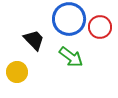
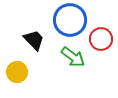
blue circle: moved 1 px right, 1 px down
red circle: moved 1 px right, 12 px down
green arrow: moved 2 px right
